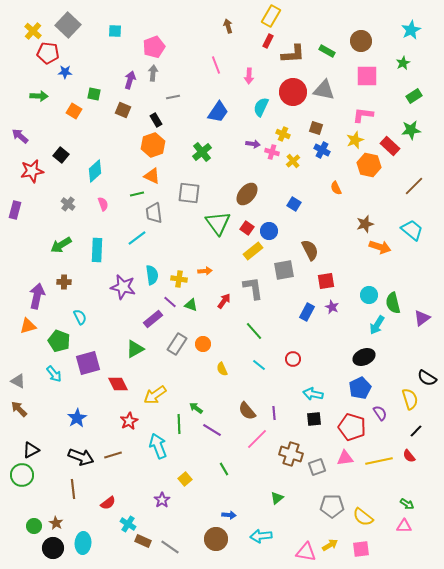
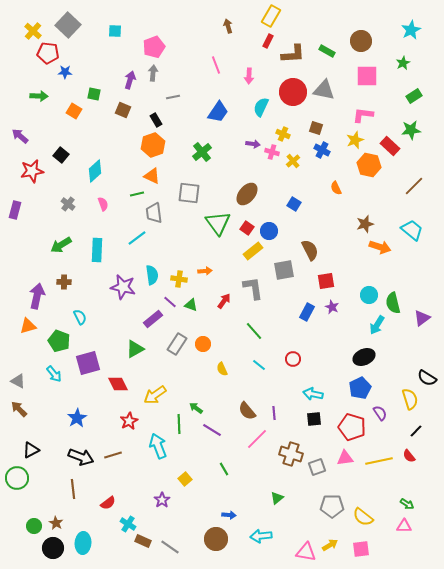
green circle at (22, 475): moved 5 px left, 3 px down
